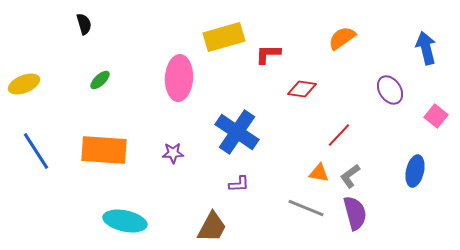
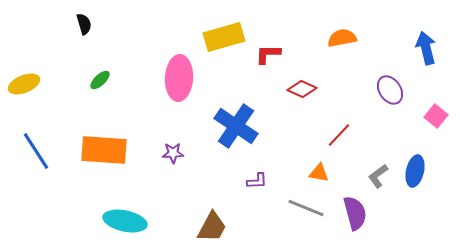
orange semicircle: rotated 24 degrees clockwise
red diamond: rotated 16 degrees clockwise
blue cross: moved 1 px left, 6 px up
gray L-shape: moved 28 px right
purple L-shape: moved 18 px right, 3 px up
